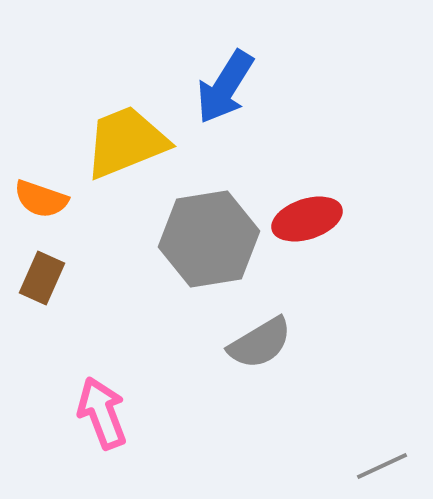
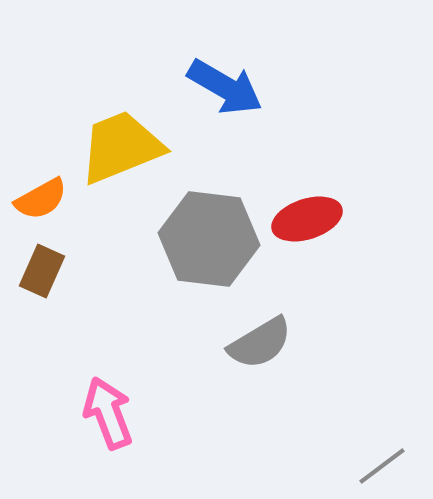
blue arrow: rotated 92 degrees counterclockwise
yellow trapezoid: moved 5 px left, 5 px down
orange semicircle: rotated 48 degrees counterclockwise
gray hexagon: rotated 16 degrees clockwise
brown rectangle: moved 7 px up
pink arrow: moved 6 px right
gray line: rotated 12 degrees counterclockwise
